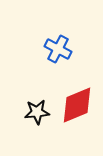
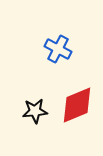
black star: moved 2 px left, 1 px up
